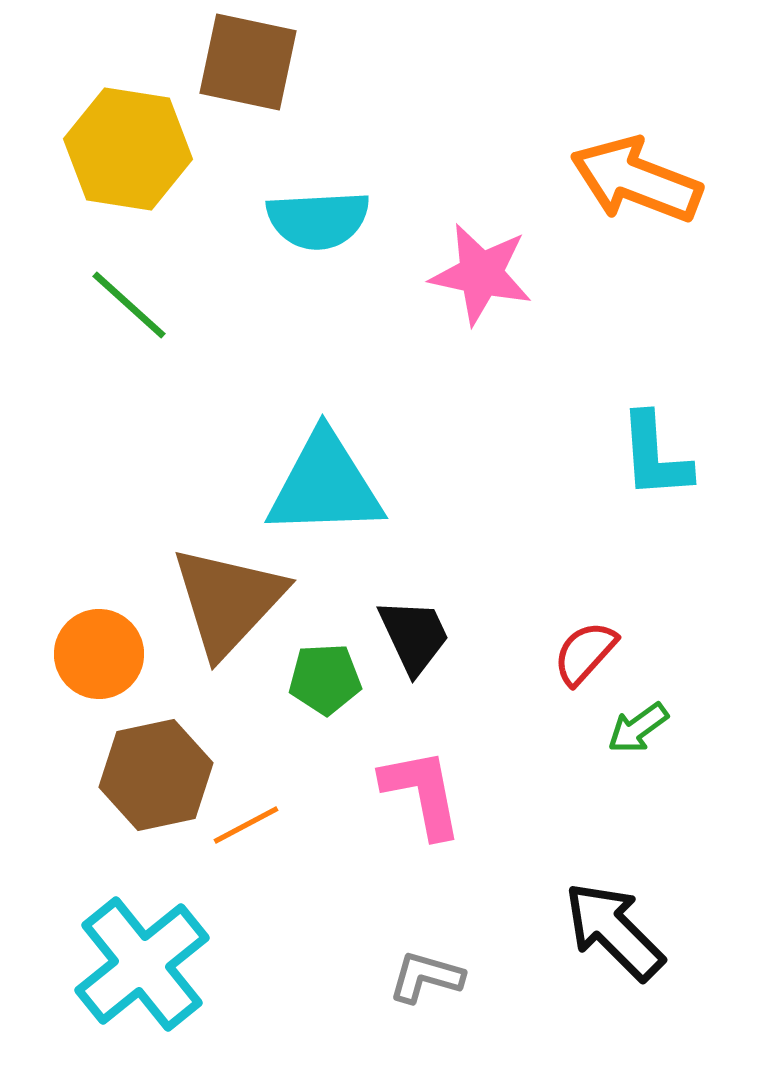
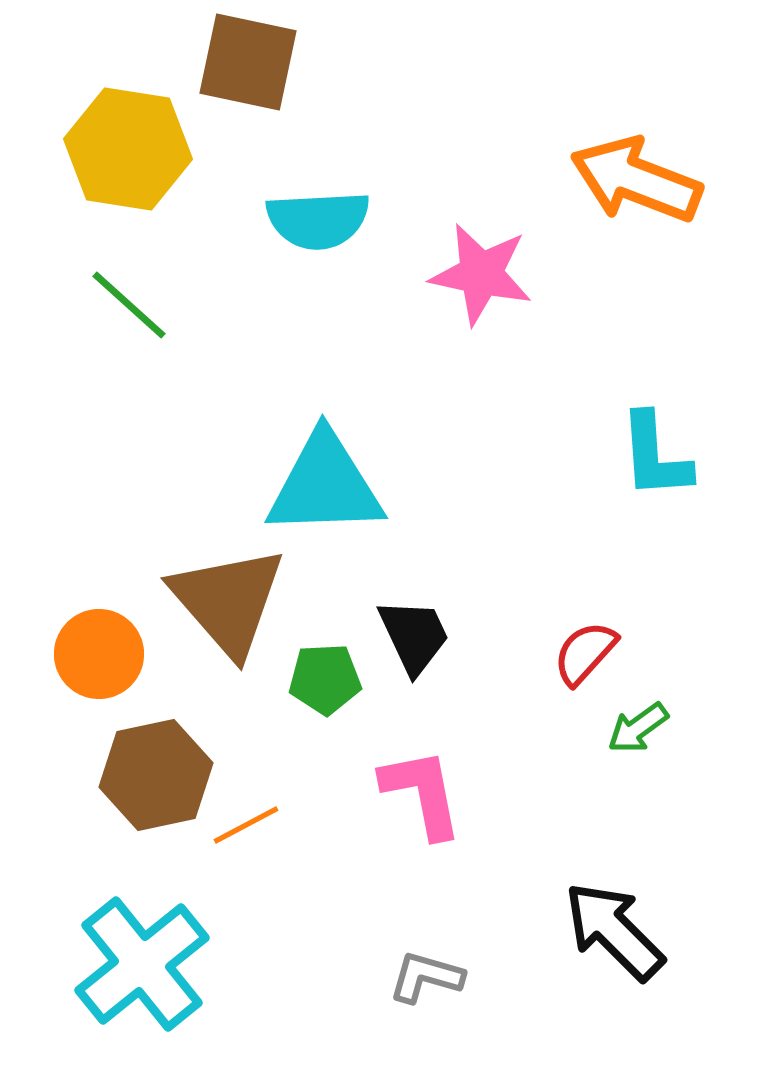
brown triangle: rotated 24 degrees counterclockwise
